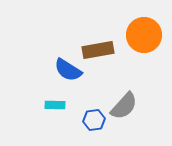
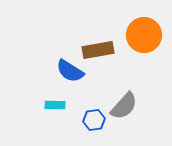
blue semicircle: moved 2 px right, 1 px down
